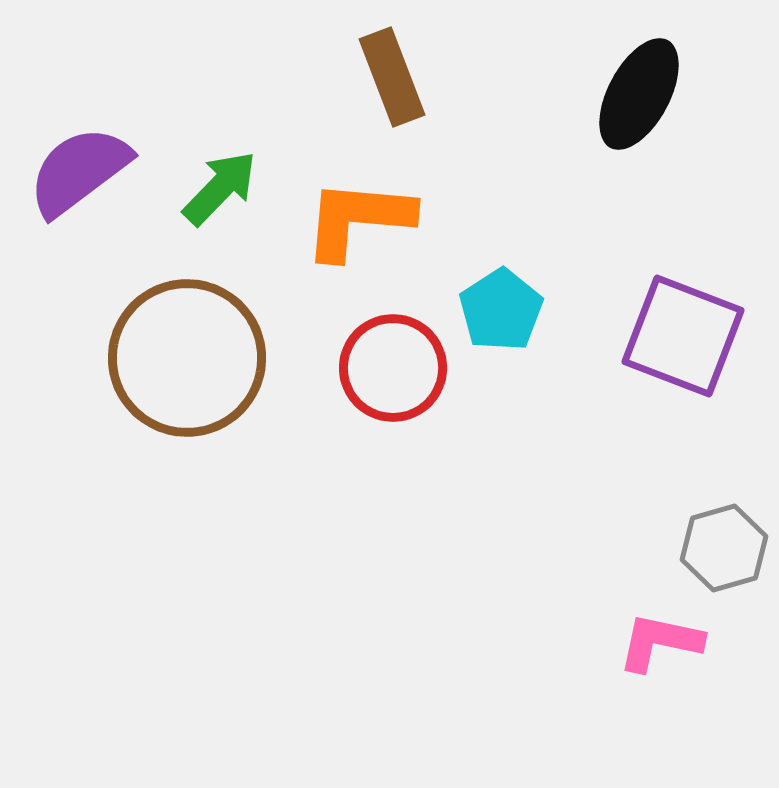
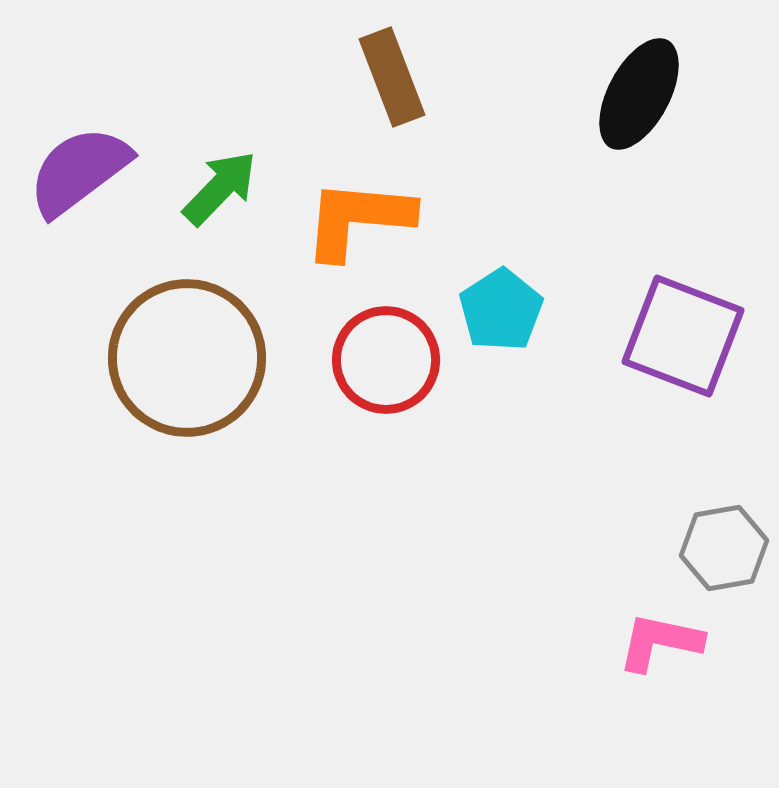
red circle: moved 7 px left, 8 px up
gray hexagon: rotated 6 degrees clockwise
